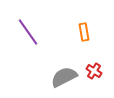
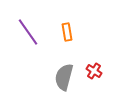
orange rectangle: moved 17 px left
gray semicircle: rotated 48 degrees counterclockwise
